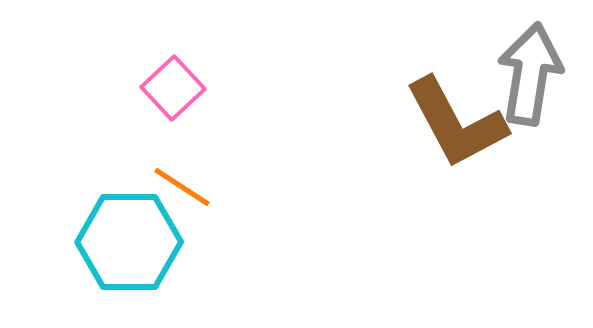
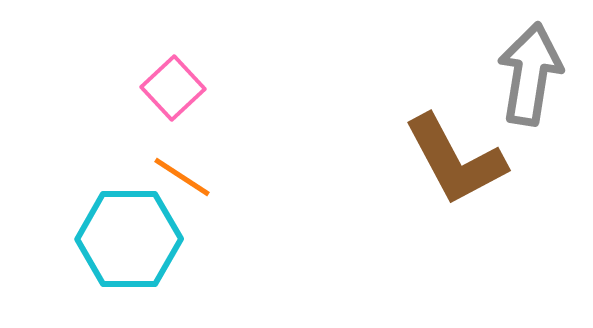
brown L-shape: moved 1 px left, 37 px down
orange line: moved 10 px up
cyan hexagon: moved 3 px up
